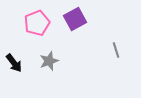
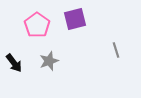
purple square: rotated 15 degrees clockwise
pink pentagon: moved 2 px down; rotated 15 degrees counterclockwise
